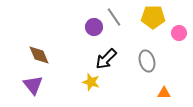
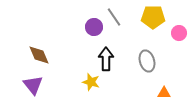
black arrow: rotated 135 degrees clockwise
